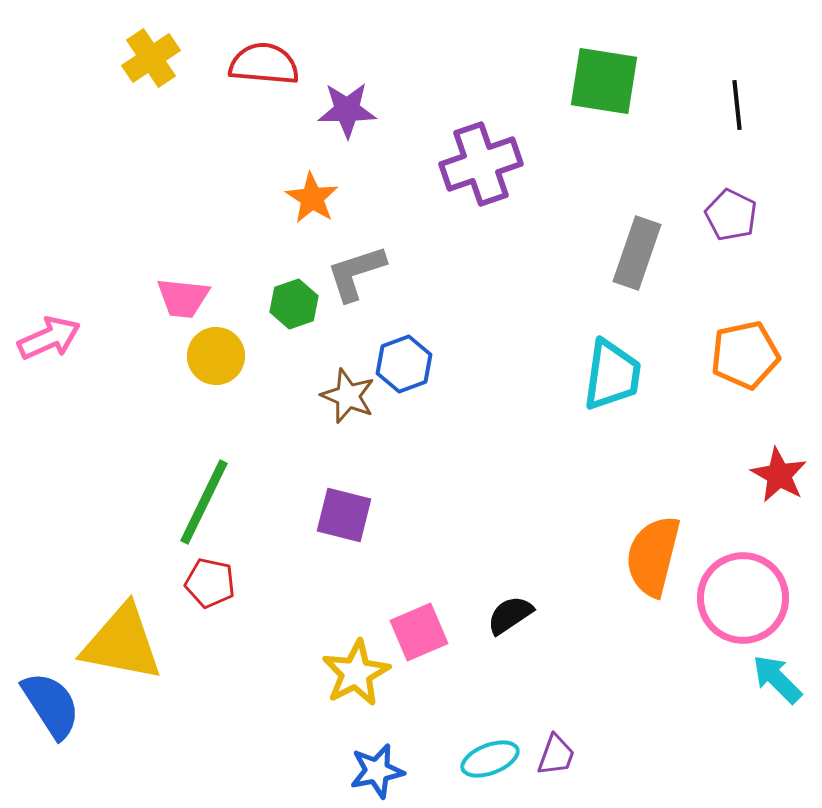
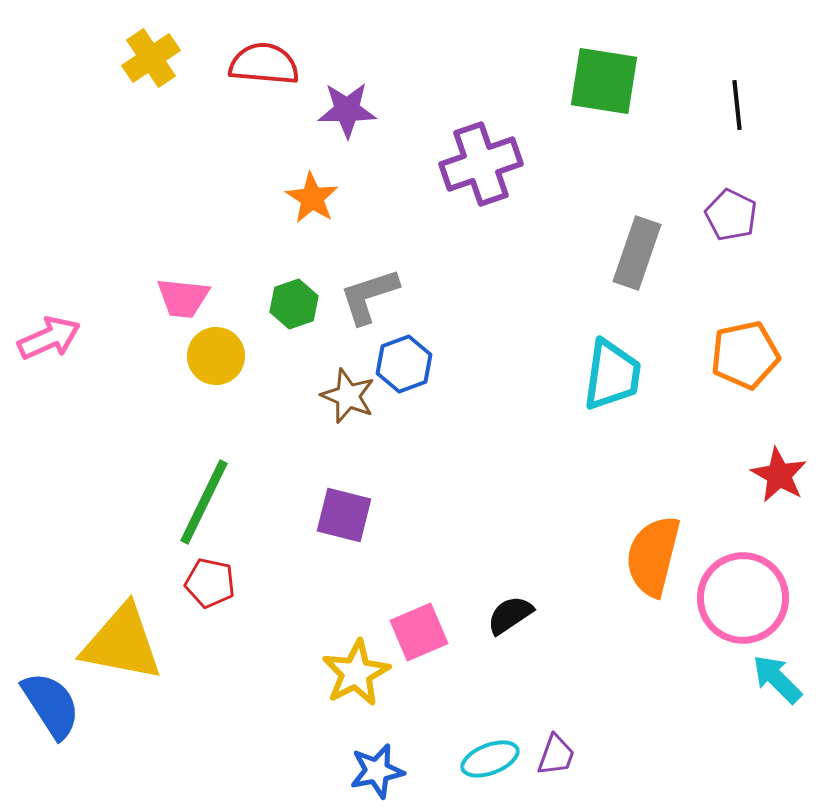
gray L-shape: moved 13 px right, 23 px down
